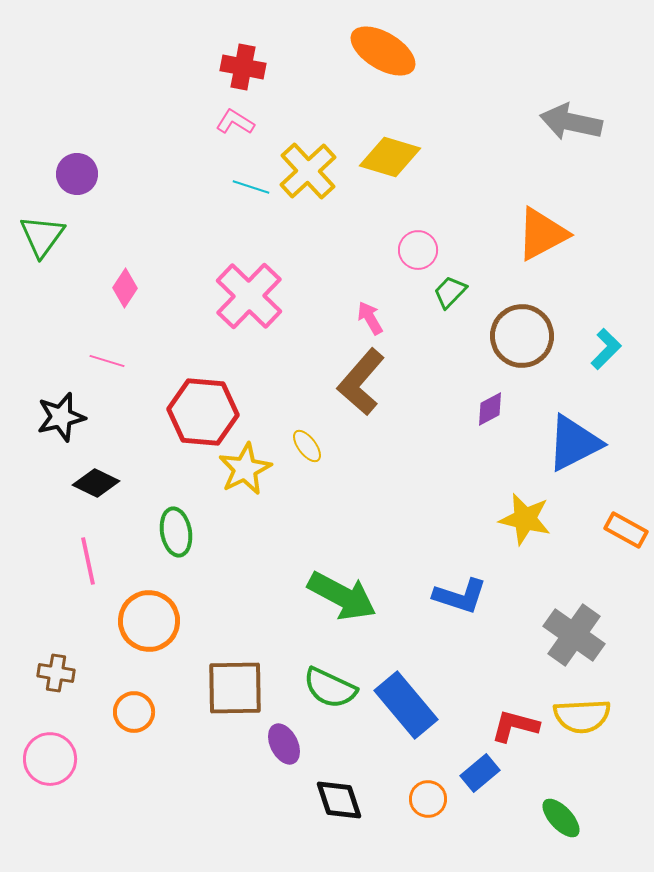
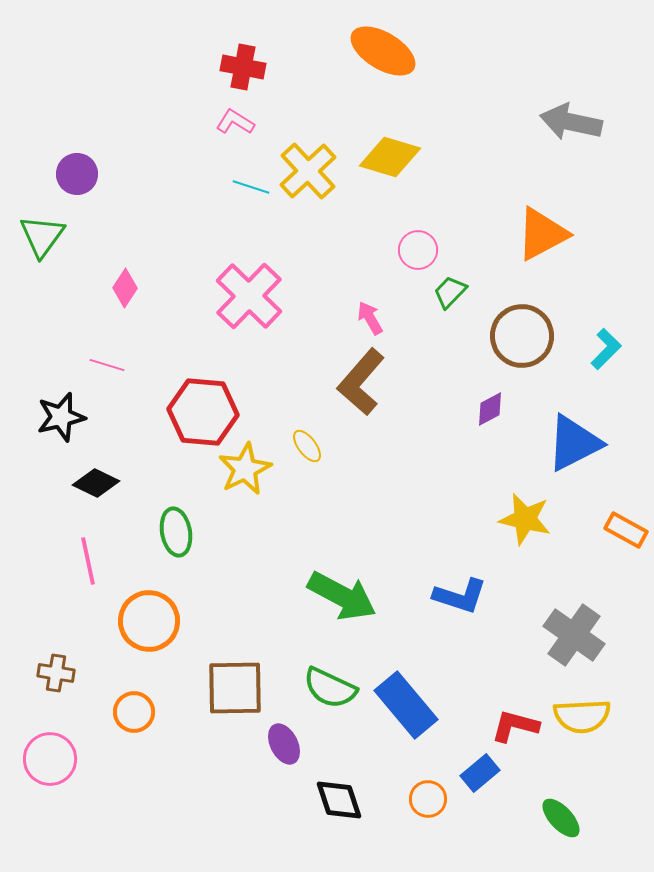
pink line at (107, 361): moved 4 px down
